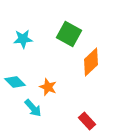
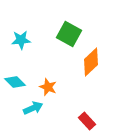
cyan star: moved 2 px left, 1 px down
cyan arrow: rotated 72 degrees counterclockwise
